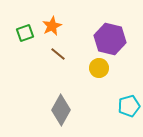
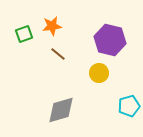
orange star: rotated 18 degrees clockwise
green square: moved 1 px left, 1 px down
purple hexagon: moved 1 px down
yellow circle: moved 5 px down
gray diamond: rotated 44 degrees clockwise
